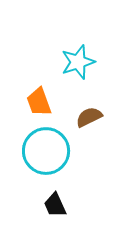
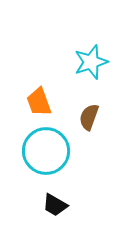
cyan star: moved 13 px right
brown semicircle: rotated 44 degrees counterclockwise
black trapezoid: rotated 36 degrees counterclockwise
